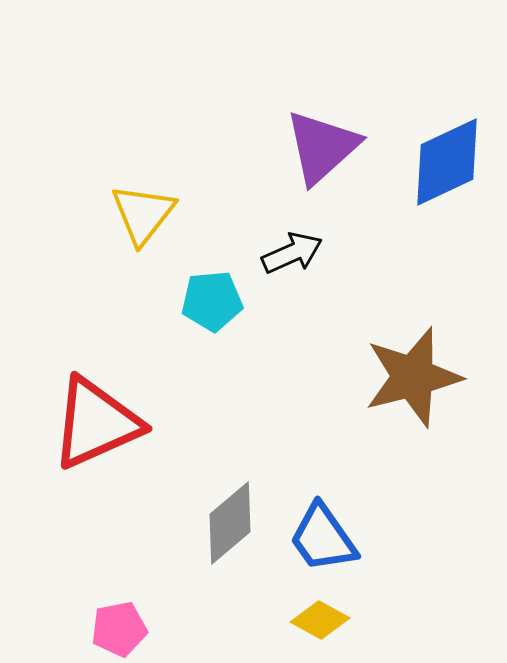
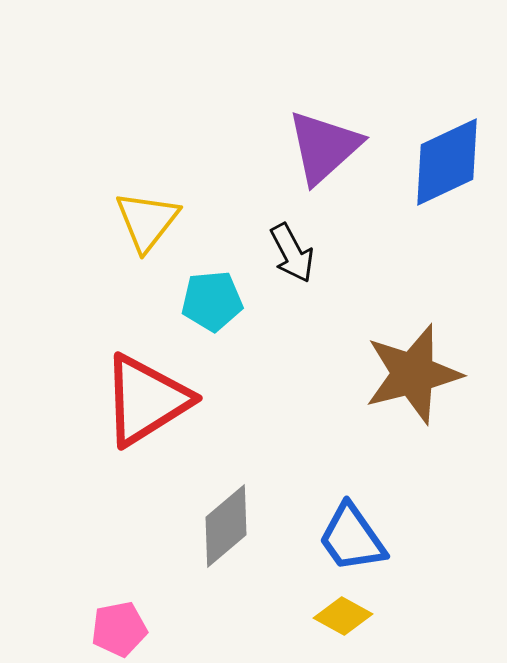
purple triangle: moved 2 px right
yellow triangle: moved 4 px right, 7 px down
black arrow: rotated 86 degrees clockwise
brown star: moved 3 px up
red triangle: moved 50 px right, 23 px up; rotated 8 degrees counterclockwise
gray diamond: moved 4 px left, 3 px down
blue trapezoid: moved 29 px right
yellow diamond: moved 23 px right, 4 px up
